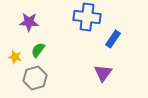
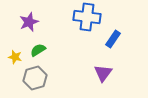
purple star: rotated 24 degrees counterclockwise
green semicircle: rotated 21 degrees clockwise
